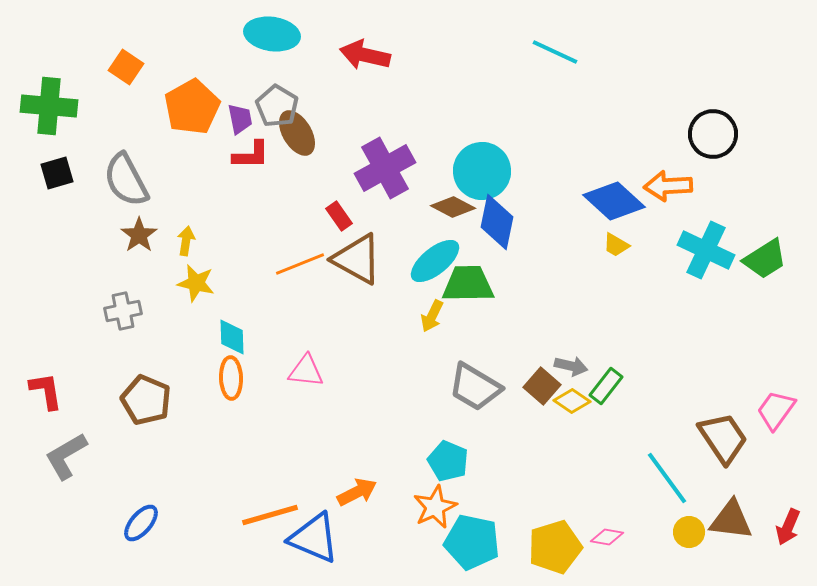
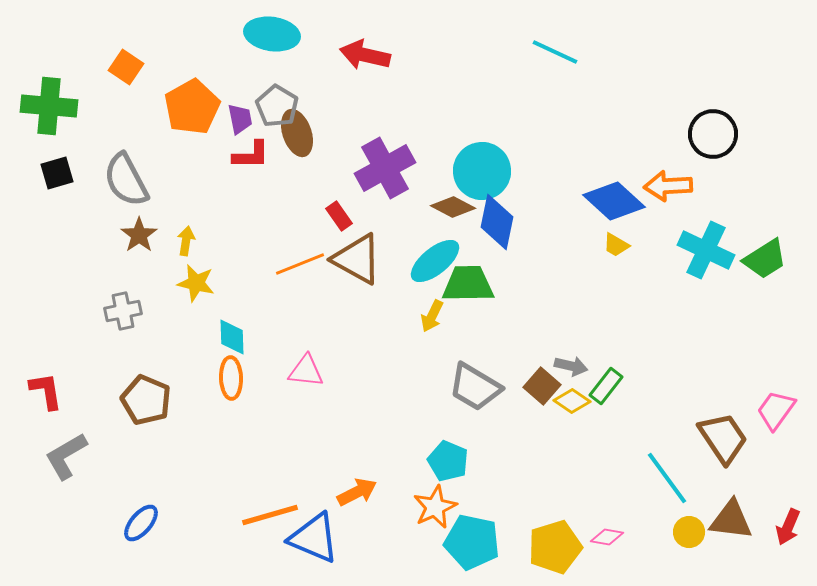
brown ellipse at (297, 133): rotated 12 degrees clockwise
